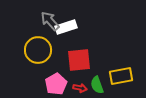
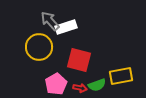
yellow circle: moved 1 px right, 3 px up
red square: rotated 20 degrees clockwise
green semicircle: rotated 90 degrees counterclockwise
